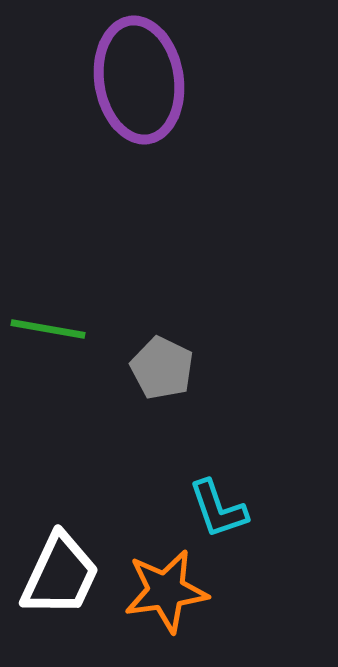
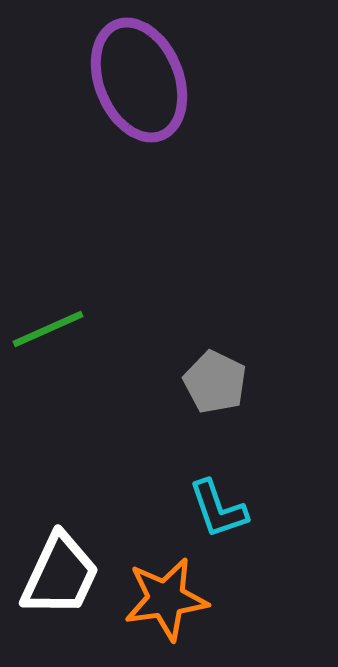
purple ellipse: rotated 13 degrees counterclockwise
green line: rotated 34 degrees counterclockwise
gray pentagon: moved 53 px right, 14 px down
orange star: moved 8 px down
